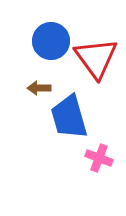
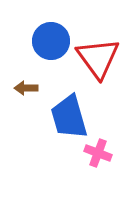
red triangle: moved 2 px right
brown arrow: moved 13 px left
pink cross: moved 1 px left, 5 px up
